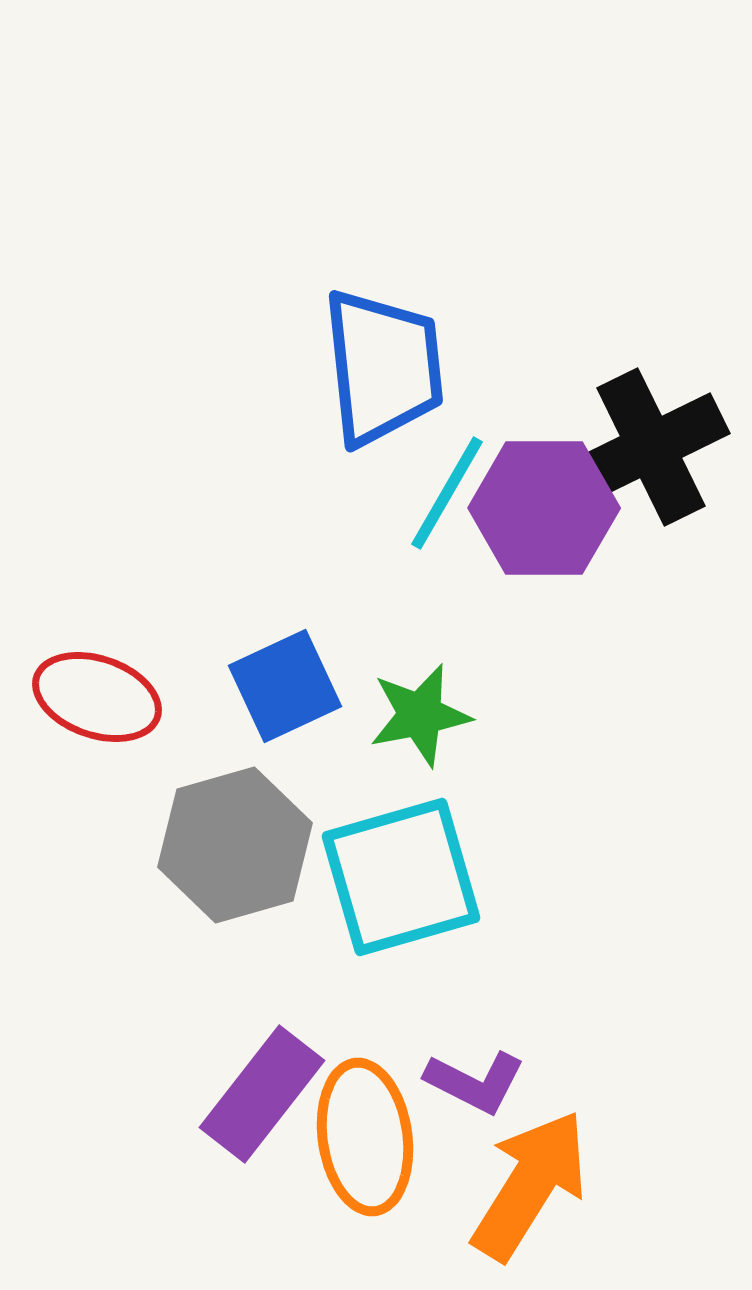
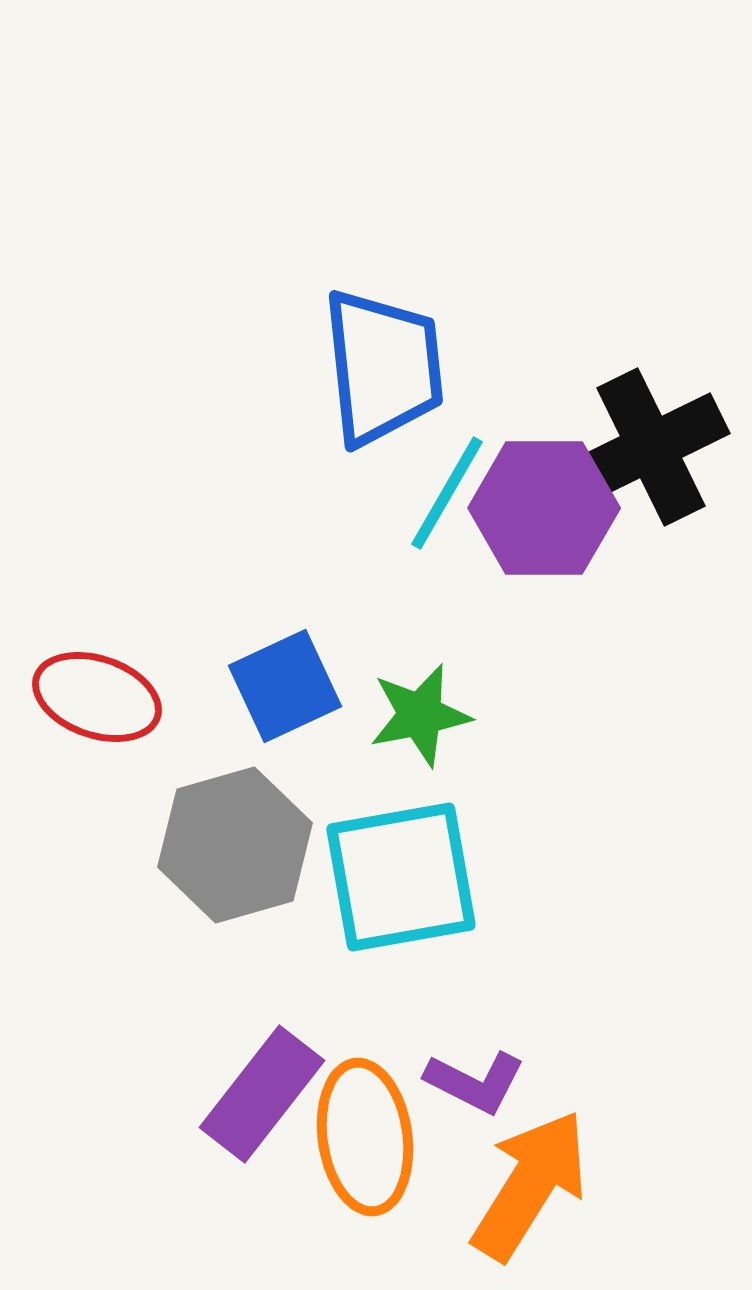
cyan square: rotated 6 degrees clockwise
